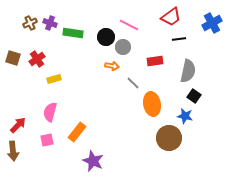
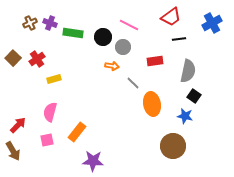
black circle: moved 3 px left
brown square: rotated 28 degrees clockwise
brown circle: moved 4 px right, 8 px down
brown arrow: rotated 24 degrees counterclockwise
purple star: rotated 20 degrees counterclockwise
